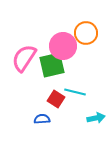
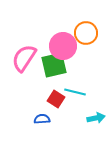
green square: moved 2 px right
